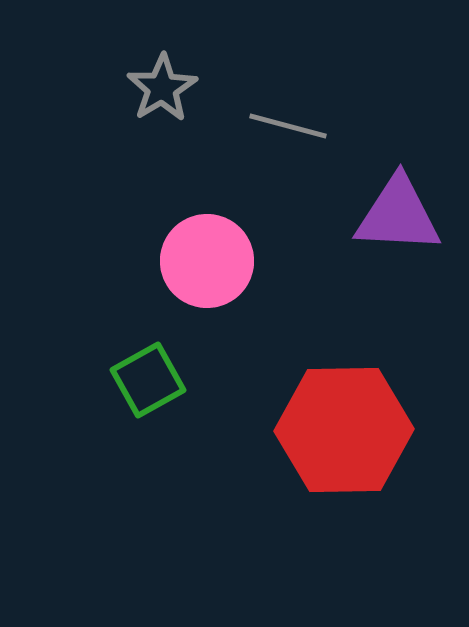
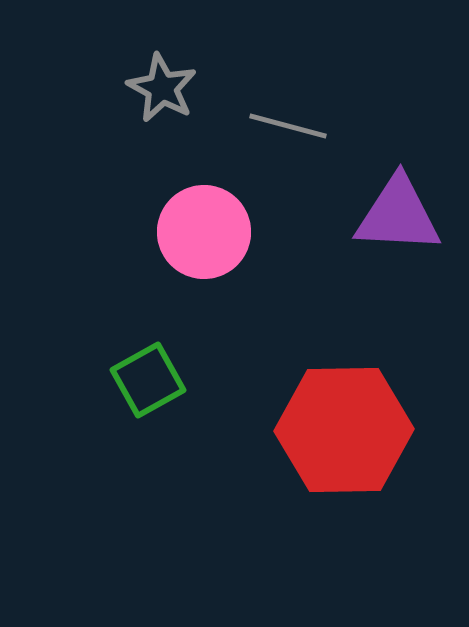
gray star: rotated 12 degrees counterclockwise
pink circle: moved 3 px left, 29 px up
